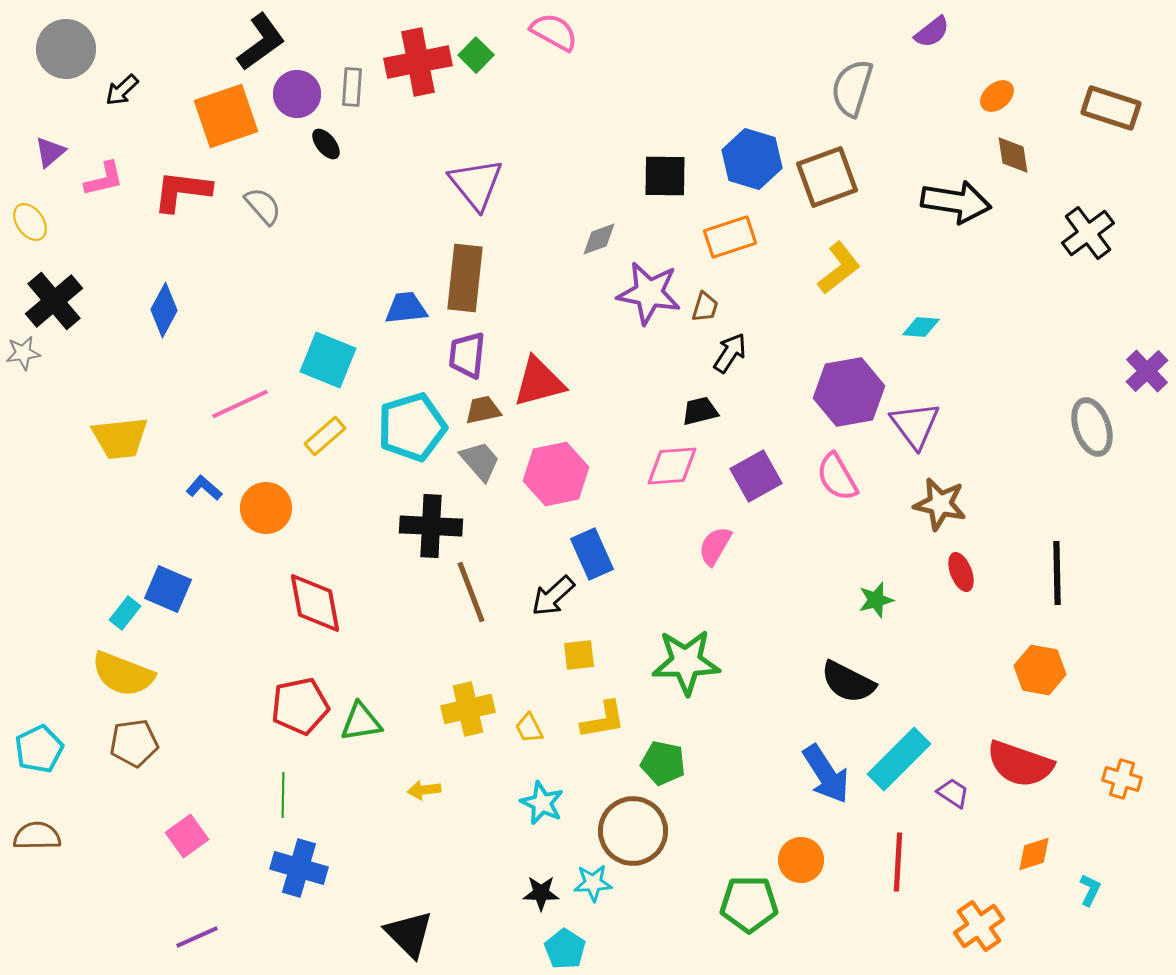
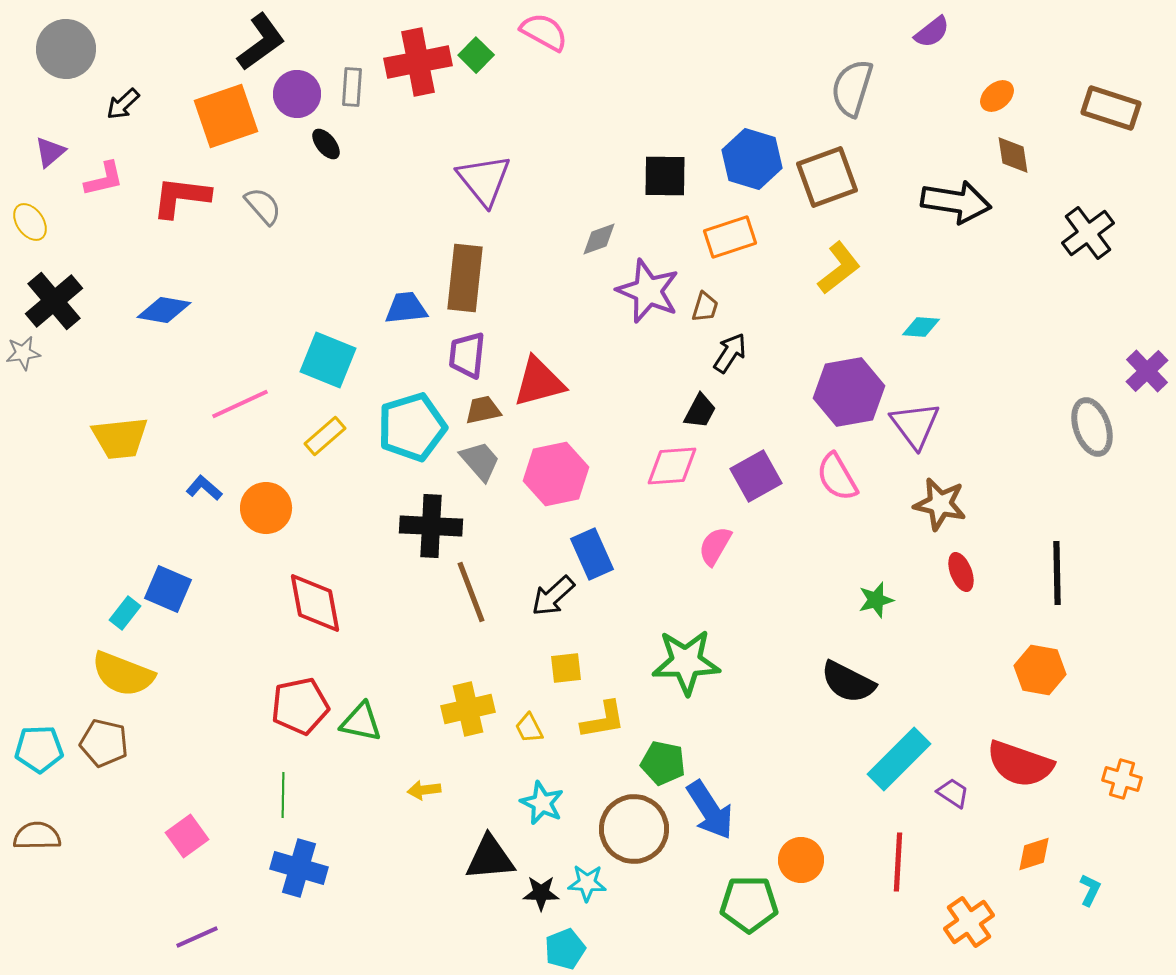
pink semicircle at (554, 32): moved 10 px left
black arrow at (122, 90): moved 1 px right, 14 px down
purple triangle at (476, 184): moved 8 px right, 4 px up
red L-shape at (182, 191): moved 1 px left, 6 px down
purple star at (649, 293): moved 1 px left, 2 px up; rotated 12 degrees clockwise
blue diamond at (164, 310): rotated 72 degrees clockwise
black trapezoid at (700, 411): rotated 132 degrees clockwise
yellow square at (579, 655): moved 13 px left, 13 px down
green triangle at (361, 722): rotated 21 degrees clockwise
brown pentagon at (134, 743): moved 30 px left; rotated 21 degrees clockwise
cyan pentagon at (39, 749): rotated 24 degrees clockwise
blue arrow at (826, 774): moved 116 px left, 36 px down
brown circle at (633, 831): moved 1 px right, 2 px up
cyan star at (593, 883): moved 6 px left; rotated 6 degrees clockwise
orange cross at (979, 926): moved 10 px left, 4 px up
black triangle at (409, 934): moved 81 px right, 76 px up; rotated 50 degrees counterclockwise
cyan pentagon at (565, 949): rotated 18 degrees clockwise
